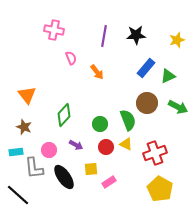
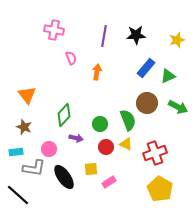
orange arrow: rotated 133 degrees counterclockwise
purple arrow: moved 7 px up; rotated 16 degrees counterclockwise
pink circle: moved 1 px up
gray L-shape: rotated 75 degrees counterclockwise
